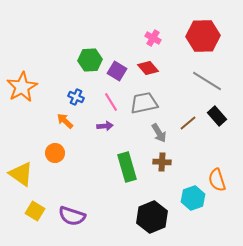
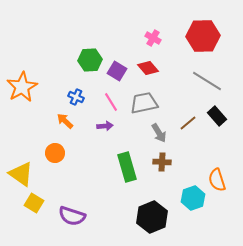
yellow square: moved 1 px left, 8 px up
